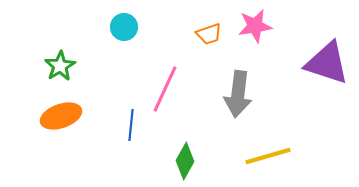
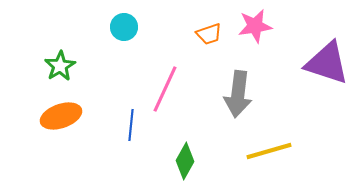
yellow line: moved 1 px right, 5 px up
